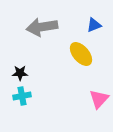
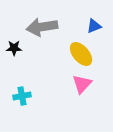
blue triangle: moved 1 px down
black star: moved 6 px left, 25 px up
pink triangle: moved 17 px left, 15 px up
